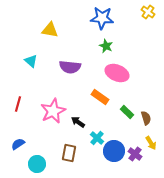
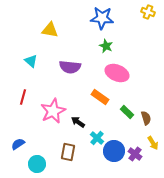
yellow cross: rotated 16 degrees counterclockwise
red line: moved 5 px right, 7 px up
yellow arrow: moved 2 px right
brown rectangle: moved 1 px left, 1 px up
